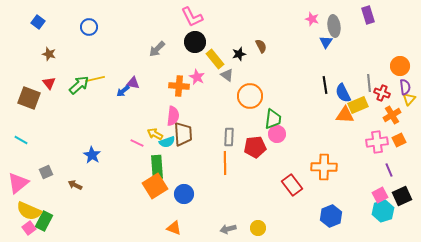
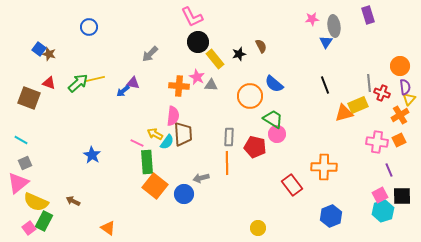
pink star at (312, 19): rotated 24 degrees counterclockwise
blue square at (38, 22): moved 1 px right, 27 px down
black circle at (195, 42): moved 3 px right
gray arrow at (157, 49): moved 7 px left, 5 px down
gray triangle at (227, 75): moved 16 px left, 10 px down; rotated 32 degrees counterclockwise
red triangle at (49, 83): rotated 32 degrees counterclockwise
green arrow at (79, 85): moved 1 px left, 2 px up
black line at (325, 85): rotated 12 degrees counterclockwise
blue semicircle at (343, 93): moved 69 px left, 9 px up; rotated 24 degrees counterclockwise
orange triangle at (345, 115): moved 1 px left, 2 px up; rotated 18 degrees counterclockwise
orange cross at (392, 115): moved 8 px right
green trapezoid at (273, 119): rotated 65 degrees counterclockwise
cyan semicircle at (167, 142): rotated 35 degrees counterclockwise
pink cross at (377, 142): rotated 15 degrees clockwise
red pentagon at (255, 147): rotated 20 degrees clockwise
orange line at (225, 163): moved 2 px right
green rectangle at (157, 167): moved 10 px left, 5 px up
gray square at (46, 172): moved 21 px left, 9 px up
brown arrow at (75, 185): moved 2 px left, 16 px down
orange square at (155, 186): rotated 20 degrees counterclockwise
black square at (402, 196): rotated 24 degrees clockwise
yellow semicircle at (29, 211): moved 7 px right, 9 px up
orange triangle at (174, 228): moved 66 px left; rotated 14 degrees clockwise
gray arrow at (228, 229): moved 27 px left, 51 px up
